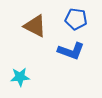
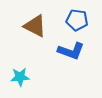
blue pentagon: moved 1 px right, 1 px down
